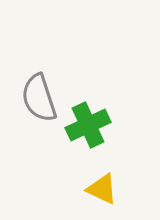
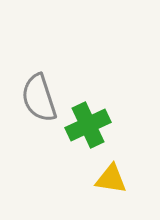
yellow triangle: moved 9 px right, 10 px up; rotated 16 degrees counterclockwise
